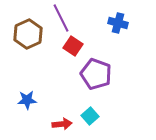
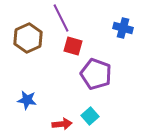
blue cross: moved 5 px right, 5 px down
brown hexagon: moved 4 px down
red square: rotated 18 degrees counterclockwise
blue star: rotated 12 degrees clockwise
